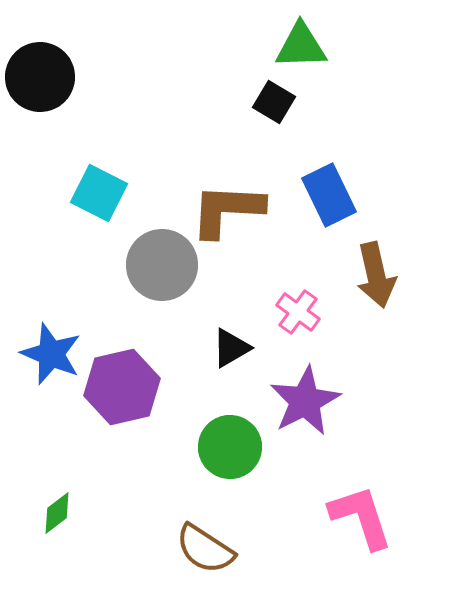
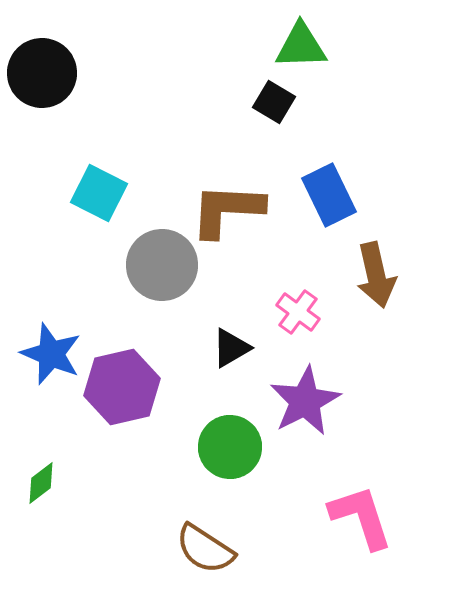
black circle: moved 2 px right, 4 px up
green diamond: moved 16 px left, 30 px up
